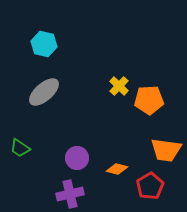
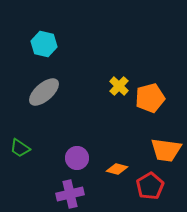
orange pentagon: moved 1 px right, 2 px up; rotated 12 degrees counterclockwise
